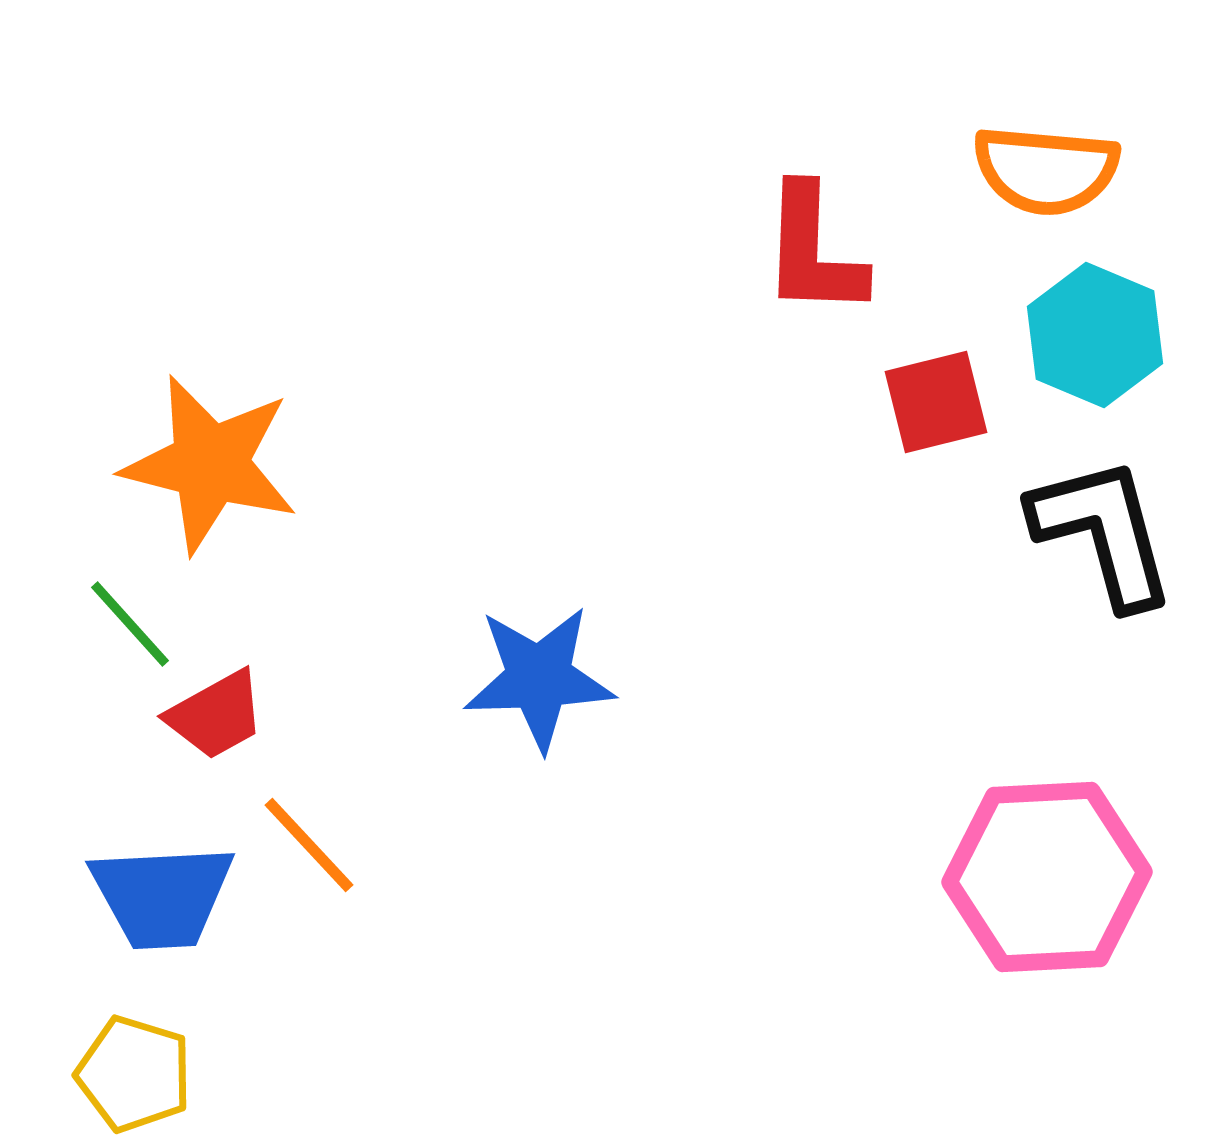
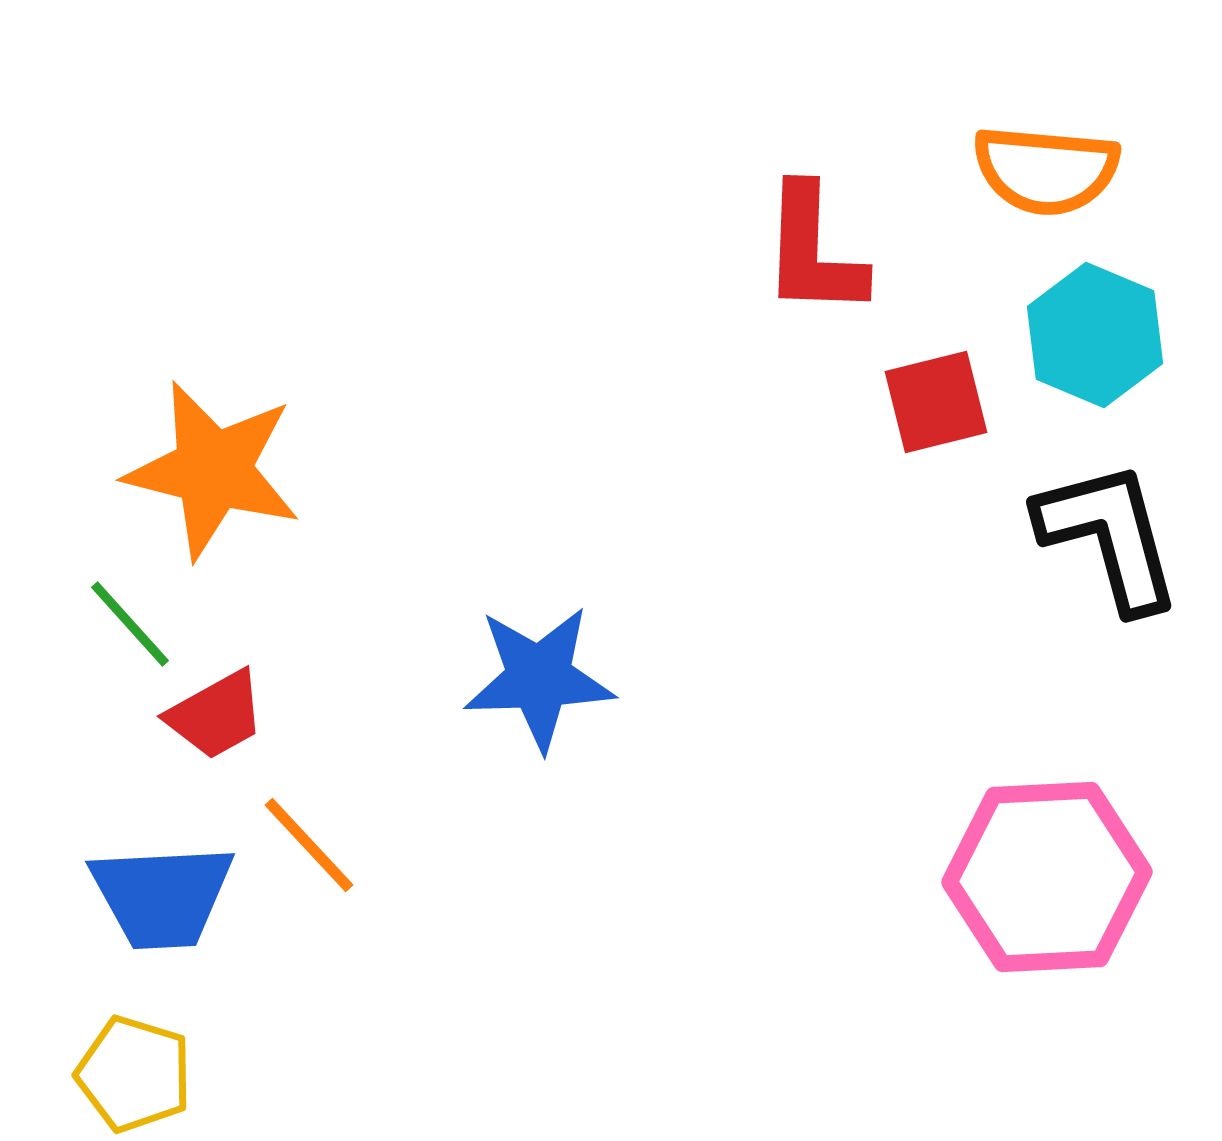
orange star: moved 3 px right, 6 px down
black L-shape: moved 6 px right, 4 px down
